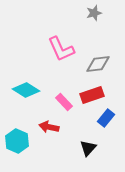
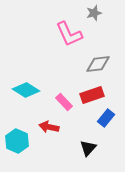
pink L-shape: moved 8 px right, 15 px up
